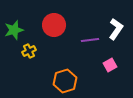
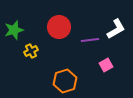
red circle: moved 5 px right, 2 px down
white L-shape: rotated 25 degrees clockwise
yellow cross: moved 2 px right
pink square: moved 4 px left
